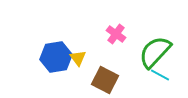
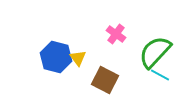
blue hexagon: rotated 24 degrees clockwise
